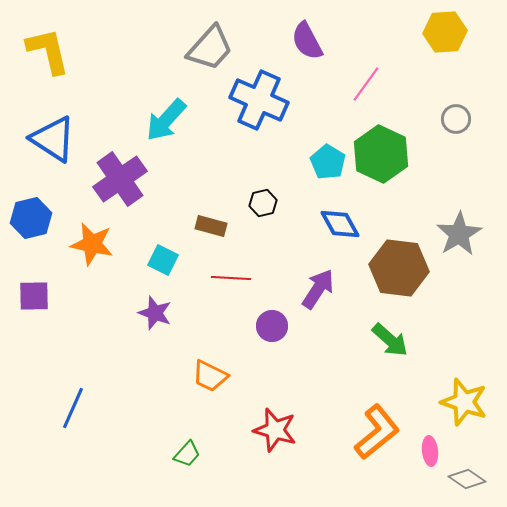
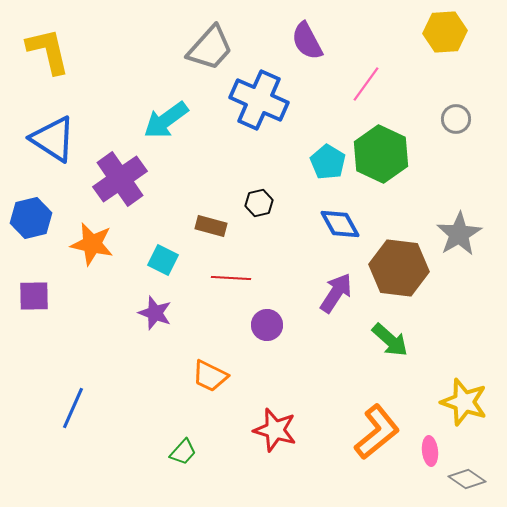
cyan arrow: rotated 12 degrees clockwise
black hexagon: moved 4 px left
purple arrow: moved 18 px right, 4 px down
purple circle: moved 5 px left, 1 px up
green trapezoid: moved 4 px left, 2 px up
